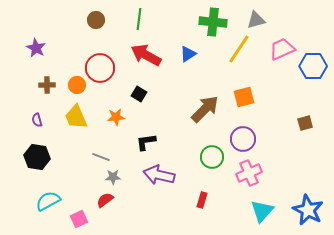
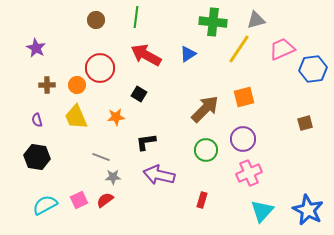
green line: moved 3 px left, 2 px up
blue hexagon: moved 3 px down; rotated 8 degrees counterclockwise
green circle: moved 6 px left, 7 px up
cyan semicircle: moved 3 px left, 4 px down
pink square: moved 19 px up
